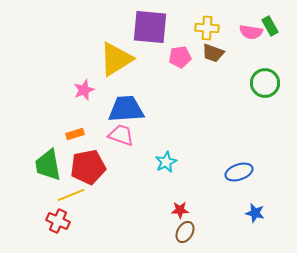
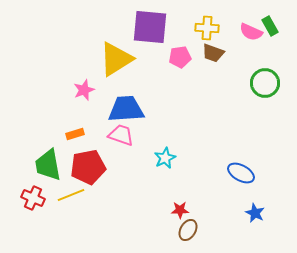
pink semicircle: rotated 15 degrees clockwise
cyan star: moved 1 px left, 4 px up
blue ellipse: moved 2 px right, 1 px down; rotated 48 degrees clockwise
blue star: rotated 12 degrees clockwise
red cross: moved 25 px left, 23 px up
brown ellipse: moved 3 px right, 2 px up
